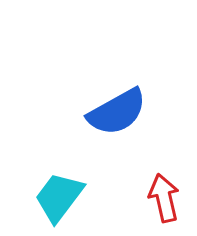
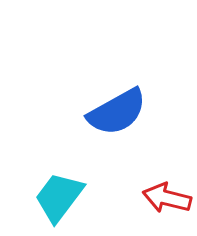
red arrow: moved 3 px right; rotated 63 degrees counterclockwise
